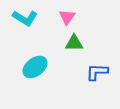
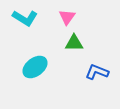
blue L-shape: rotated 20 degrees clockwise
